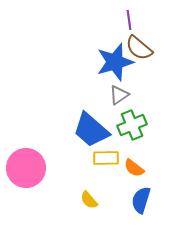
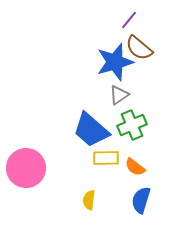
purple line: rotated 48 degrees clockwise
orange semicircle: moved 1 px right, 1 px up
yellow semicircle: rotated 48 degrees clockwise
